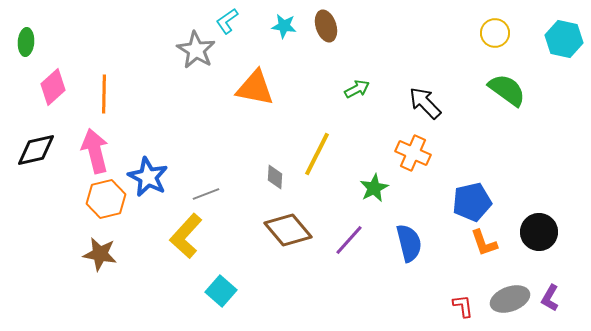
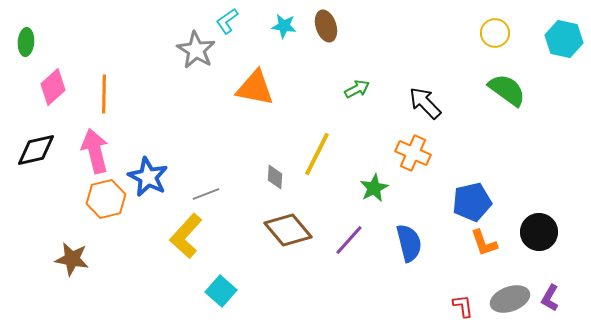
brown star: moved 28 px left, 5 px down
